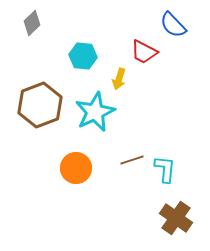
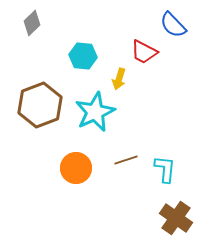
brown line: moved 6 px left
